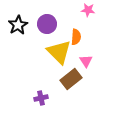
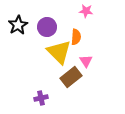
pink star: moved 2 px left, 1 px down
purple circle: moved 3 px down
brown rectangle: moved 2 px up
